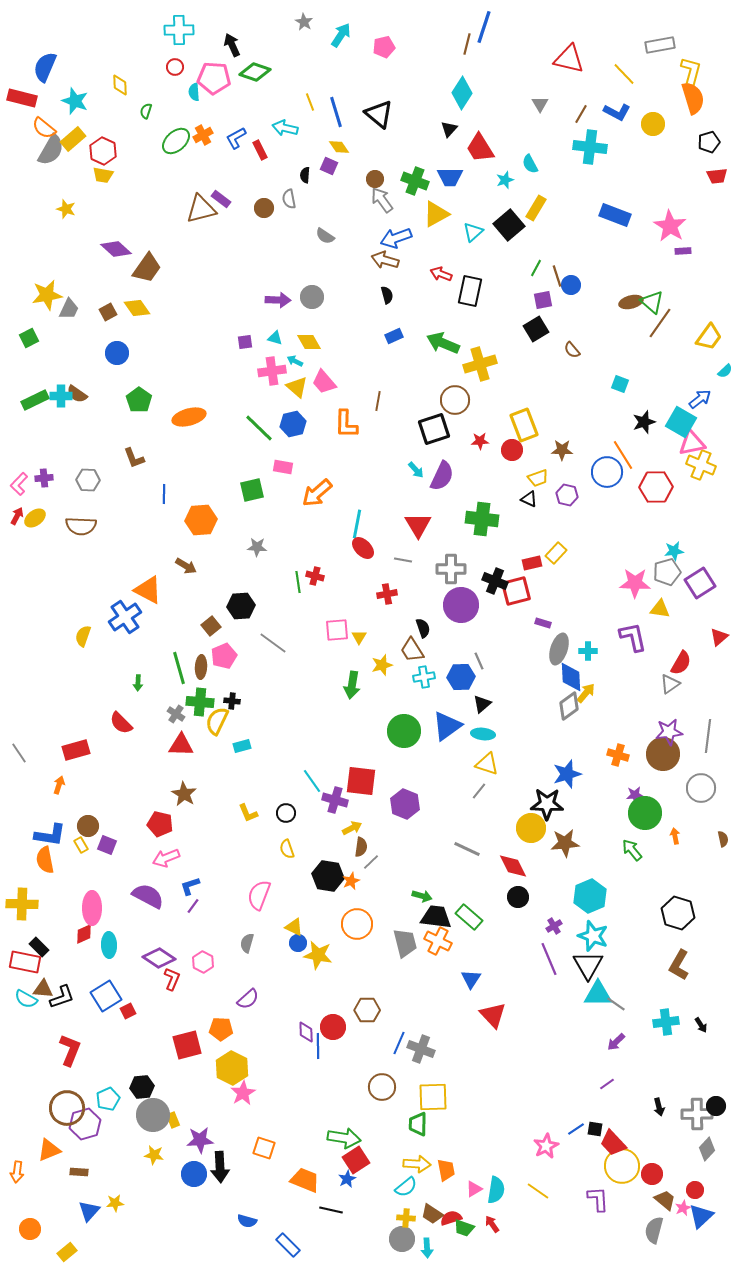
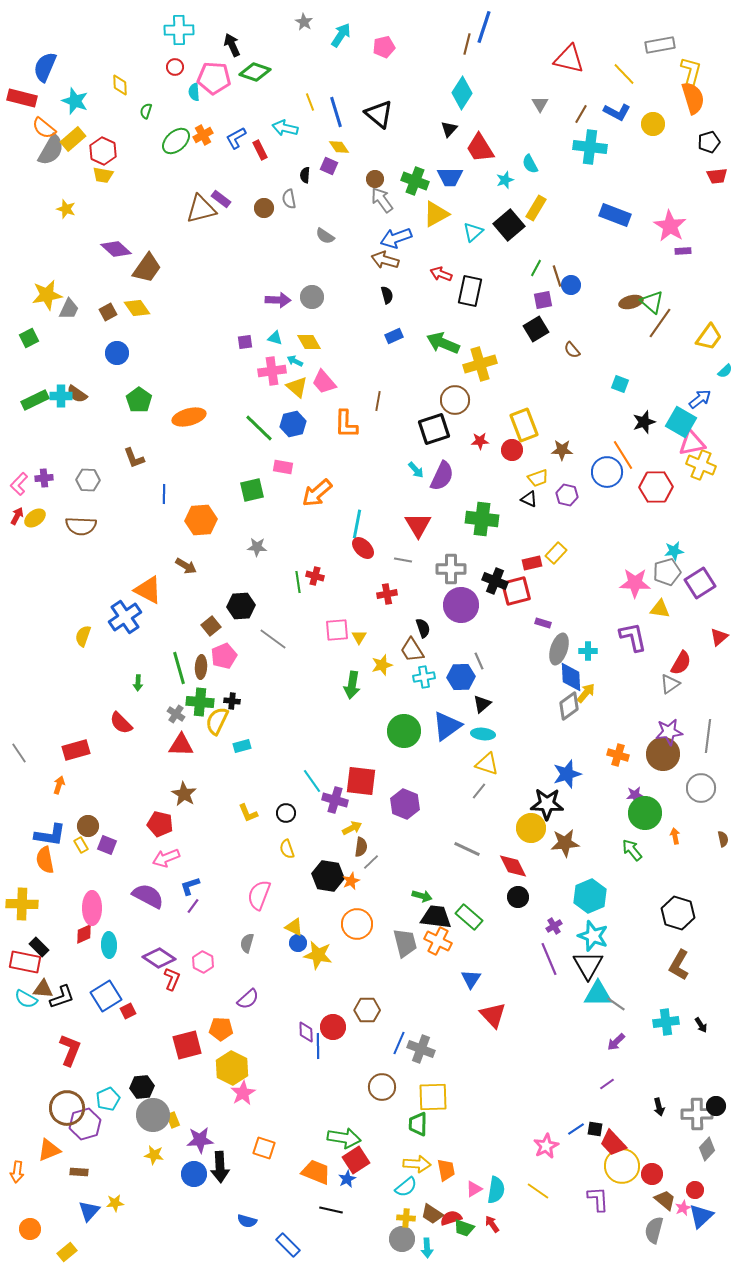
gray line at (273, 643): moved 4 px up
orange trapezoid at (305, 1180): moved 11 px right, 8 px up
